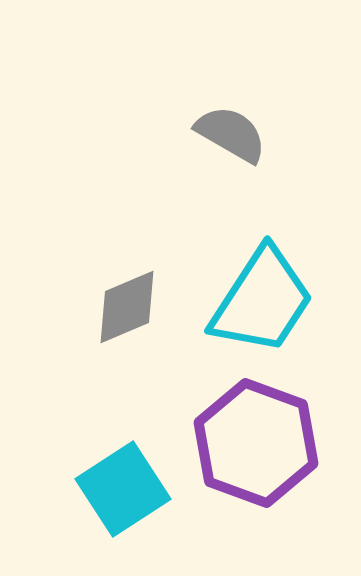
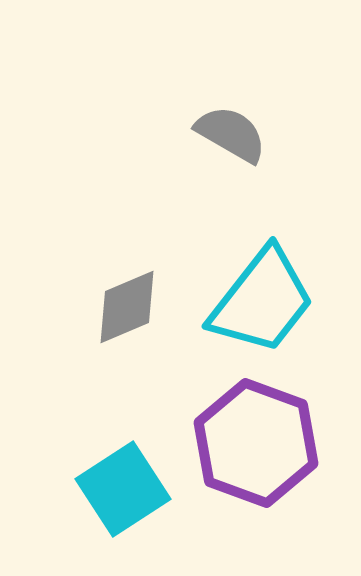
cyan trapezoid: rotated 5 degrees clockwise
